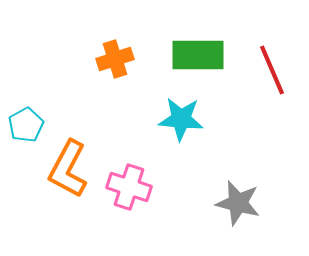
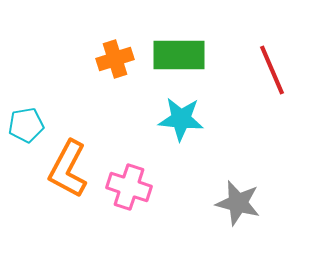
green rectangle: moved 19 px left
cyan pentagon: rotated 20 degrees clockwise
